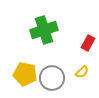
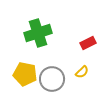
green cross: moved 6 px left, 3 px down
red rectangle: rotated 35 degrees clockwise
gray circle: moved 1 px down
